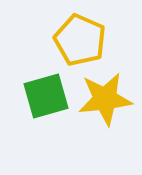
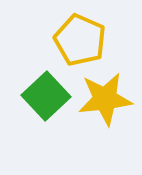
green square: rotated 27 degrees counterclockwise
